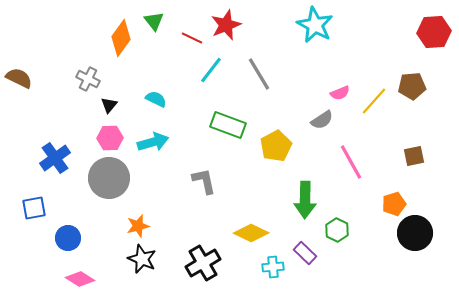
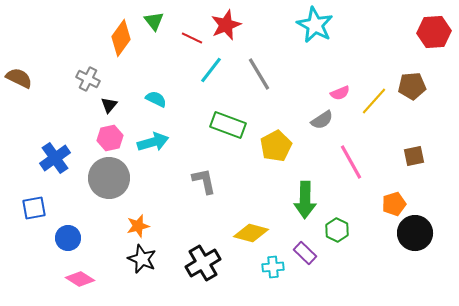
pink hexagon: rotated 10 degrees counterclockwise
yellow diamond: rotated 12 degrees counterclockwise
